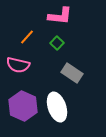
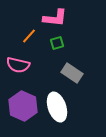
pink L-shape: moved 5 px left, 2 px down
orange line: moved 2 px right, 1 px up
green square: rotated 32 degrees clockwise
